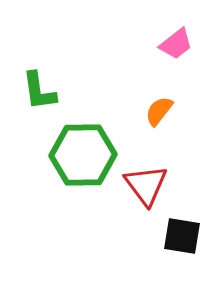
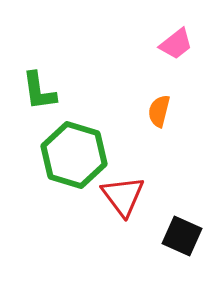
orange semicircle: rotated 24 degrees counterclockwise
green hexagon: moved 9 px left; rotated 18 degrees clockwise
red triangle: moved 23 px left, 11 px down
black square: rotated 15 degrees clockwise
